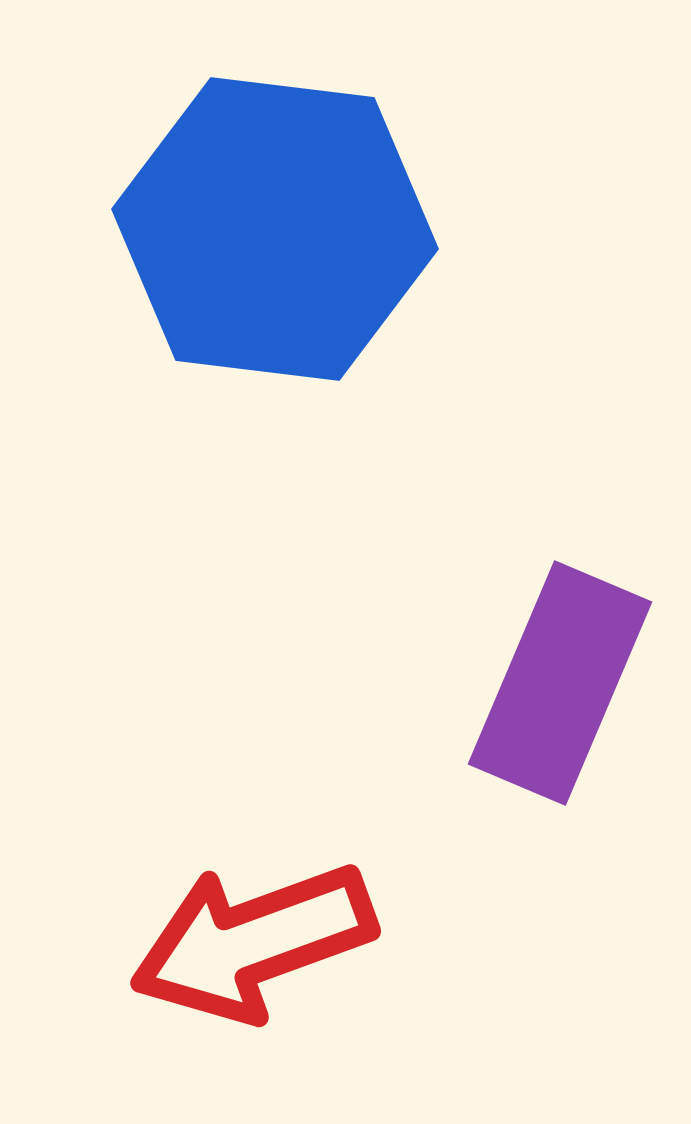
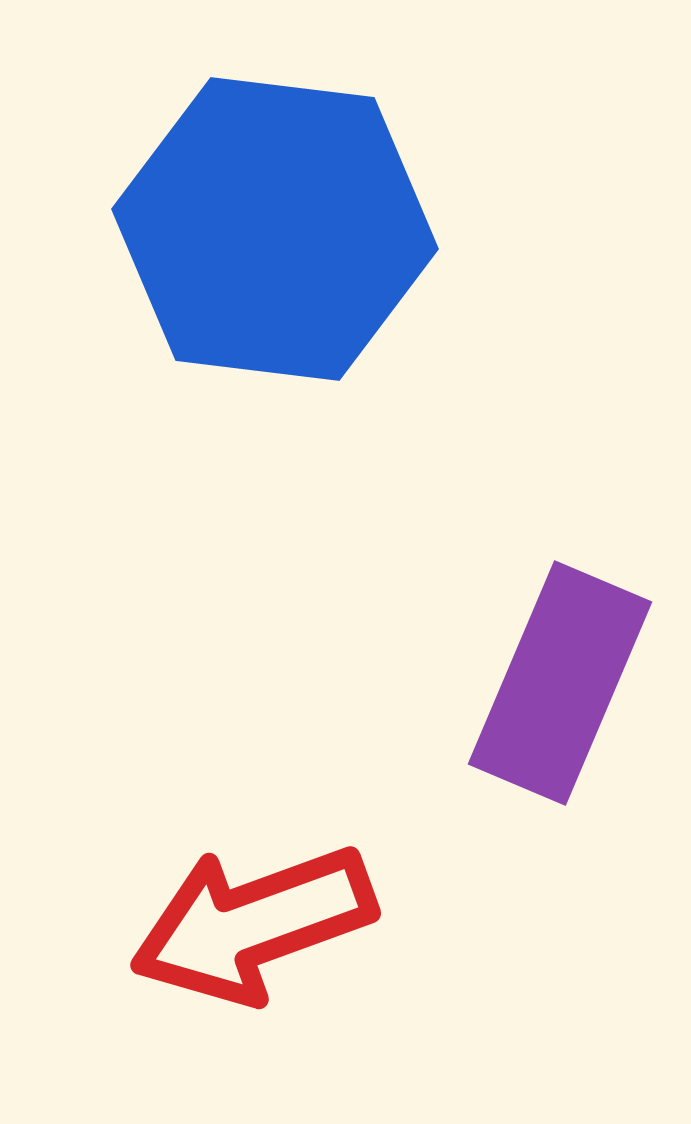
red arrow: moved 18 px up
